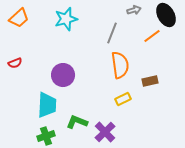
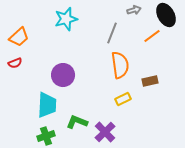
orange trapezoid: moved 19 px down
